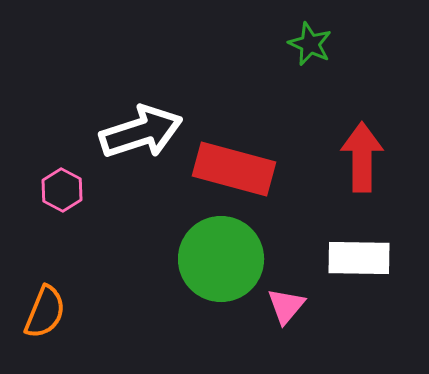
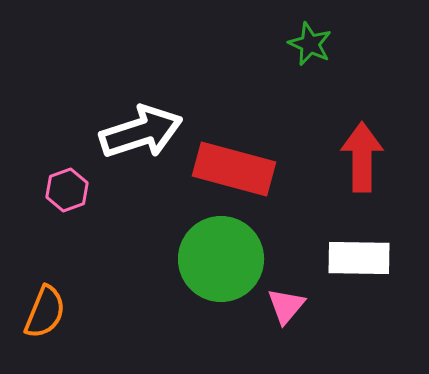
pink hexagon: moved 5 px right; rotated 12 degrees clockwise
